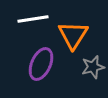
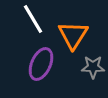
white line: rotated 68 degrees clockwise
gray star: rotated 15 degrees clockwise
